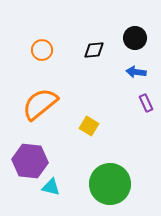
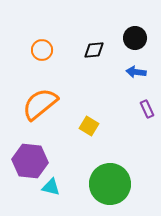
purple rectangle: moved 1 px right, 6 px down
